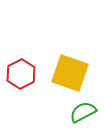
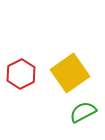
yellow square: rotated 36 degrees clockwise
